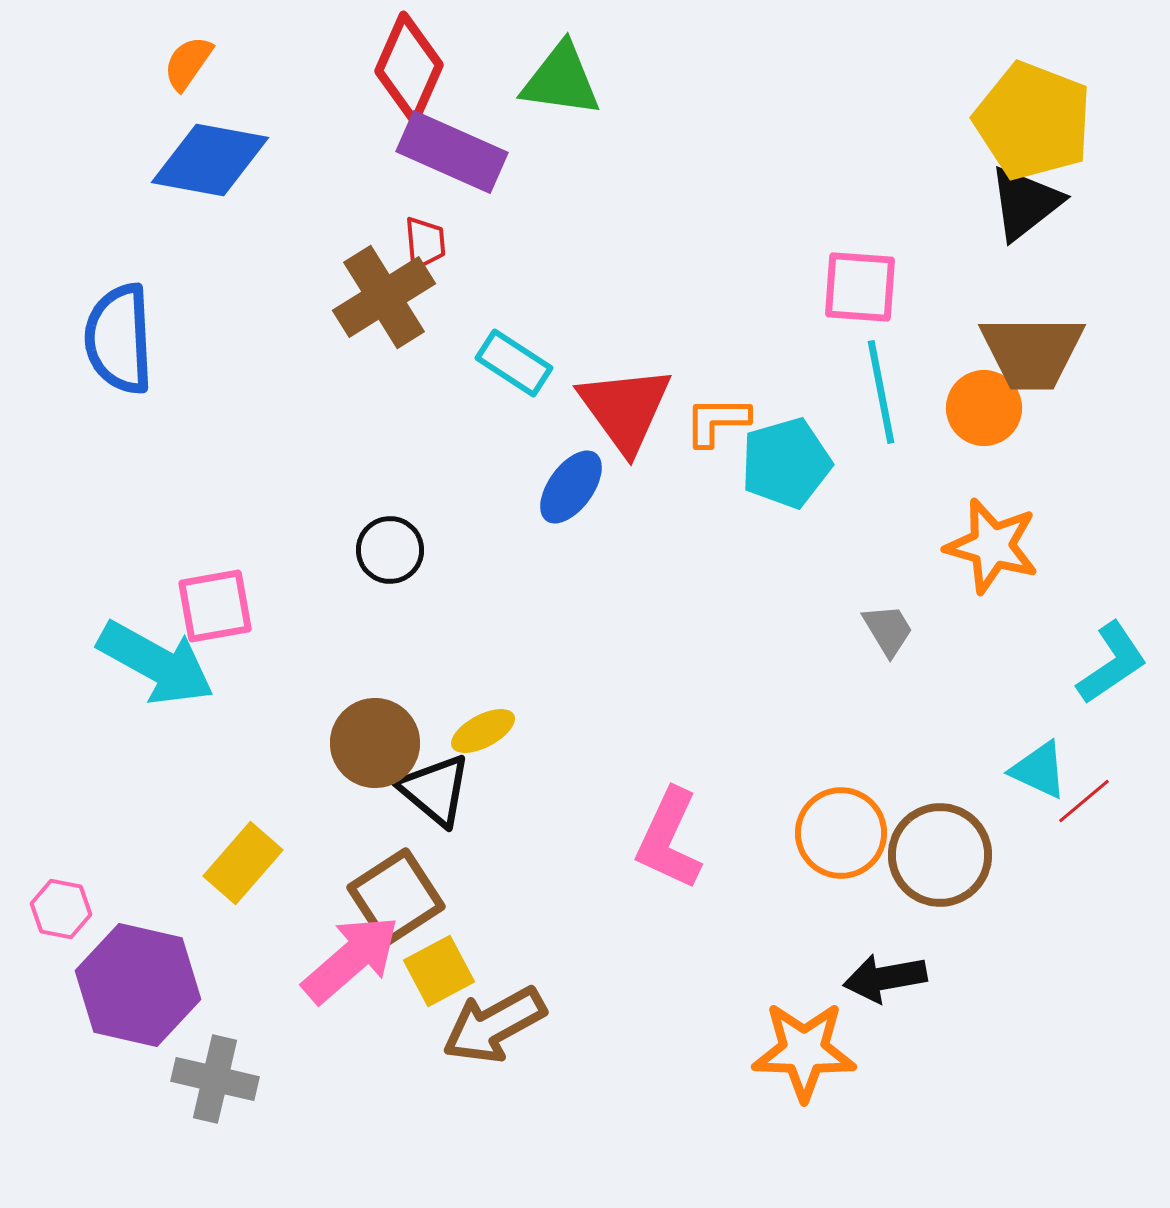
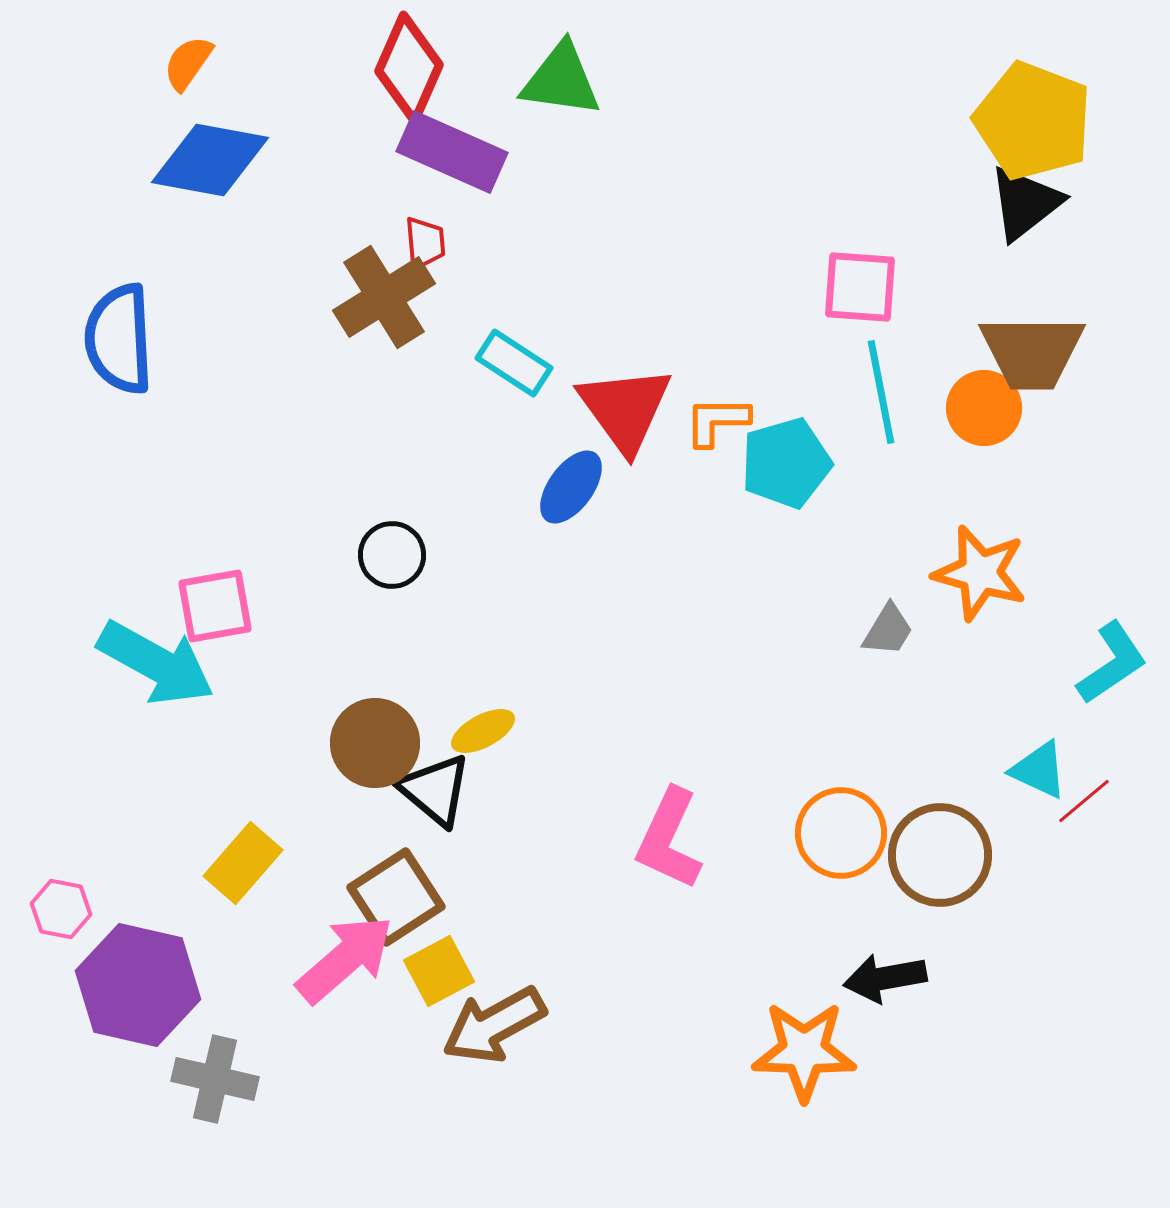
orange star at (992, 546): moved 12 px left, 27 px down
black circle at (390, 550): moved 2 px right, 5 px down
gray trapezoid at (888, 630): rotated 62 degrees clockwise
pink arrow at (351, 959): moved 6 px left
